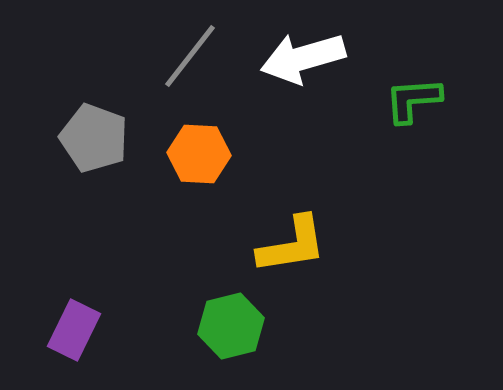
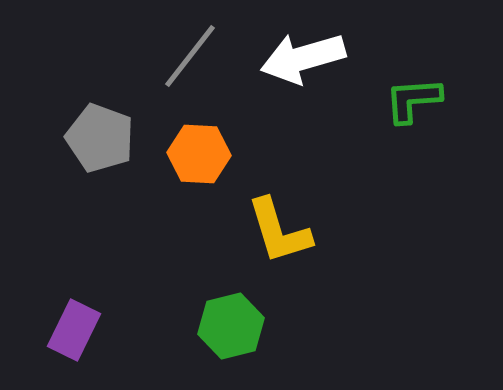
gray pentagon: moved 6 px right
yellow L-shape: moved 13 px left, 14 px up; rotated 82 degrees clockwise
